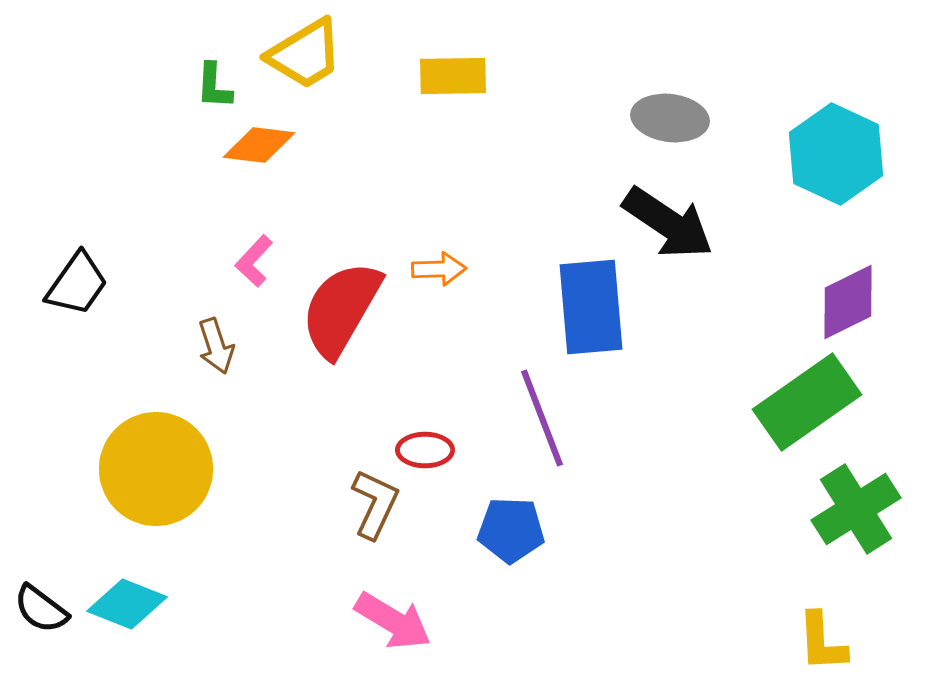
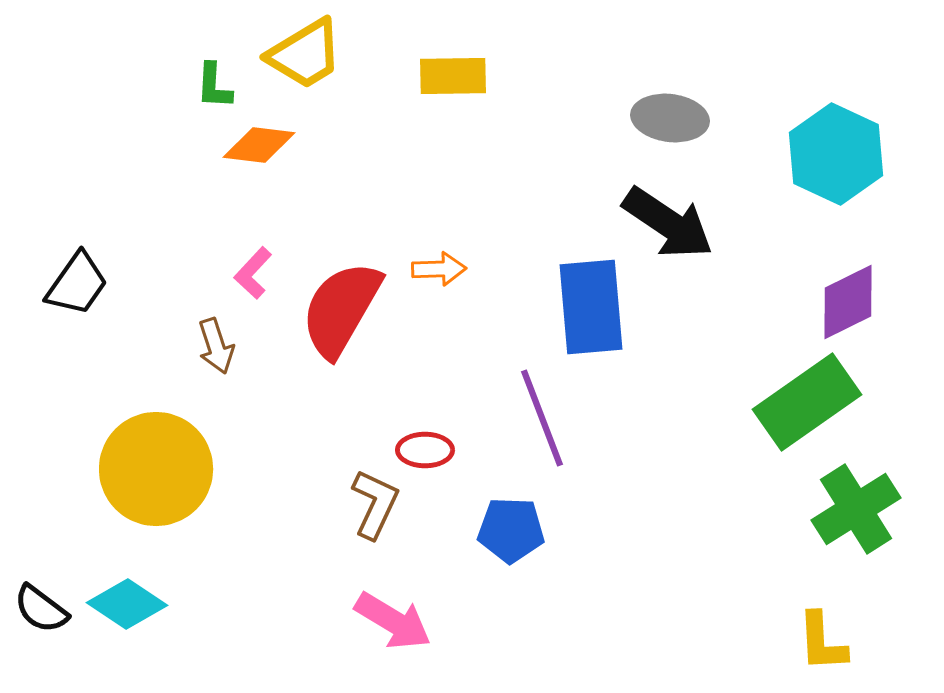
pink L-shape: moved 1 px left, 12 px down
cyan diamond: rotated 12 degrees clockwise
